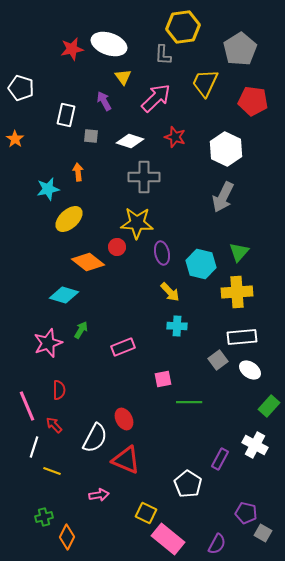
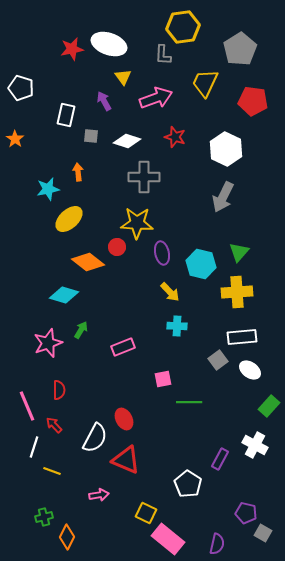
pink arrow at (156, 98): rotated 24 degrees clockwise
white diamond at (130, 141): moved 3 px left
purple semicircle at (217, 544): rotated 15 degrees counterclockwise
